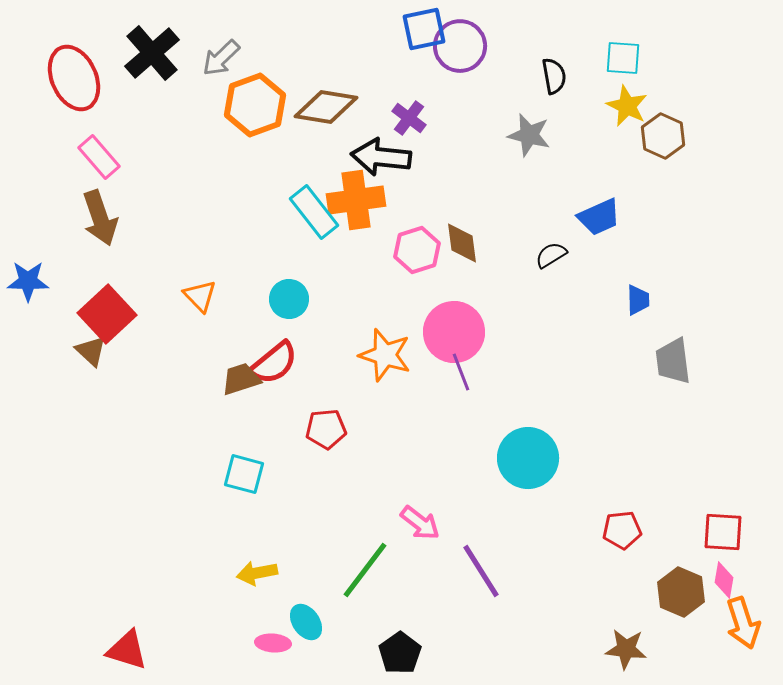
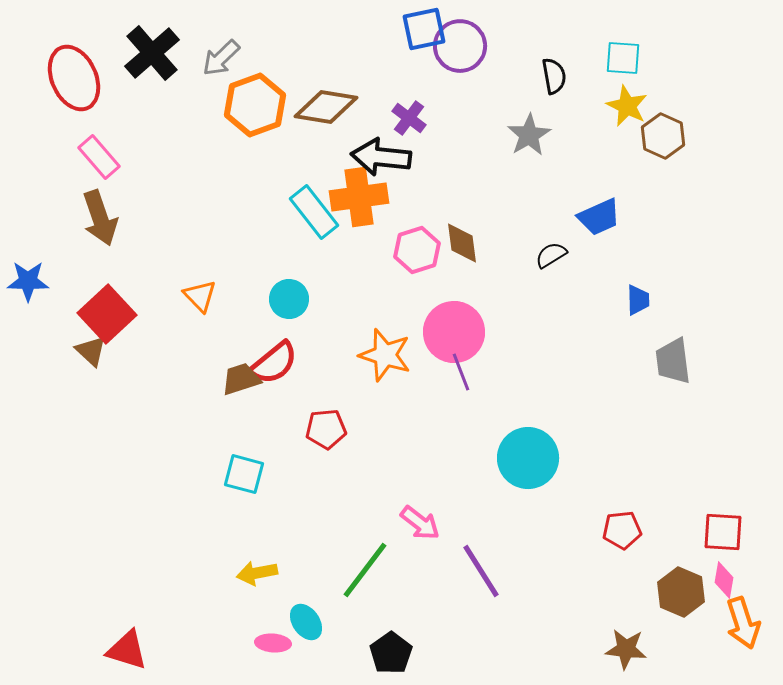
gray star at (529, 135): rotated 27 degrees clockwise
orange cross at (356, 200): moved 3 px right, 3 px up
black pentagon at (400, 653): moved 9 px left
